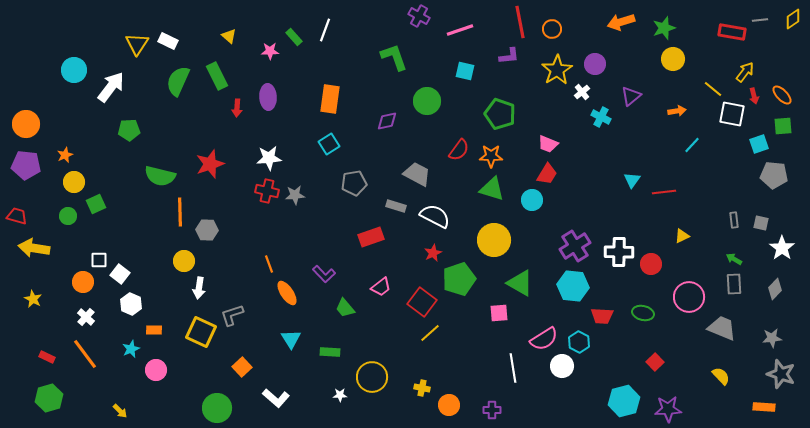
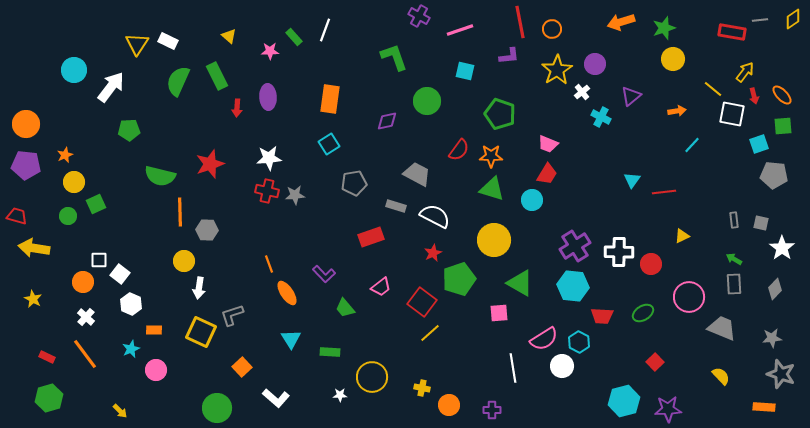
green ellipse at (643, 313): rotated 45 degrees counterclockwise
